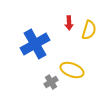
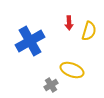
yellow semicircle: moved 1 px down
blue cross: moved 5 px left, 3 px up
gray cross: moved 3 px down
